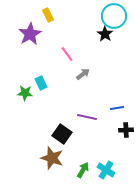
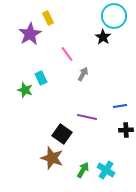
yellow rectangle: moved 3 px down
black star: moved 2 px left, 3 px down
gray arrow: rotated 24 degrees counterclockwise
cyan rectangle: moved 5 px up
green star: moved 3 px up; rotated 14 degrees clockwise
blue line: moved 3 px right, 2 px up
